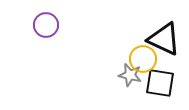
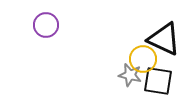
black square: moved 2 px left, 2 px up
